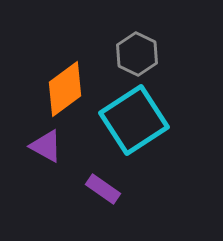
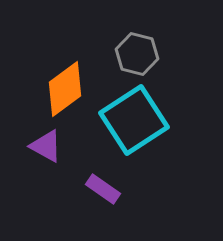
gray hexagon: rotated 12 degrees counterclockwise
